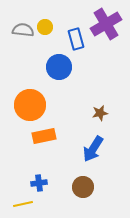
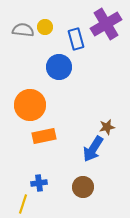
brown star: moved 7 px right, 14 px down
yellow line: rotated 60 degrees counterclockwise
